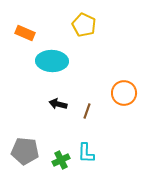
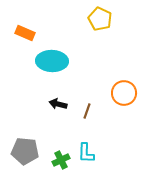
yellow pentagon: moved 16 px right, 6 px up
